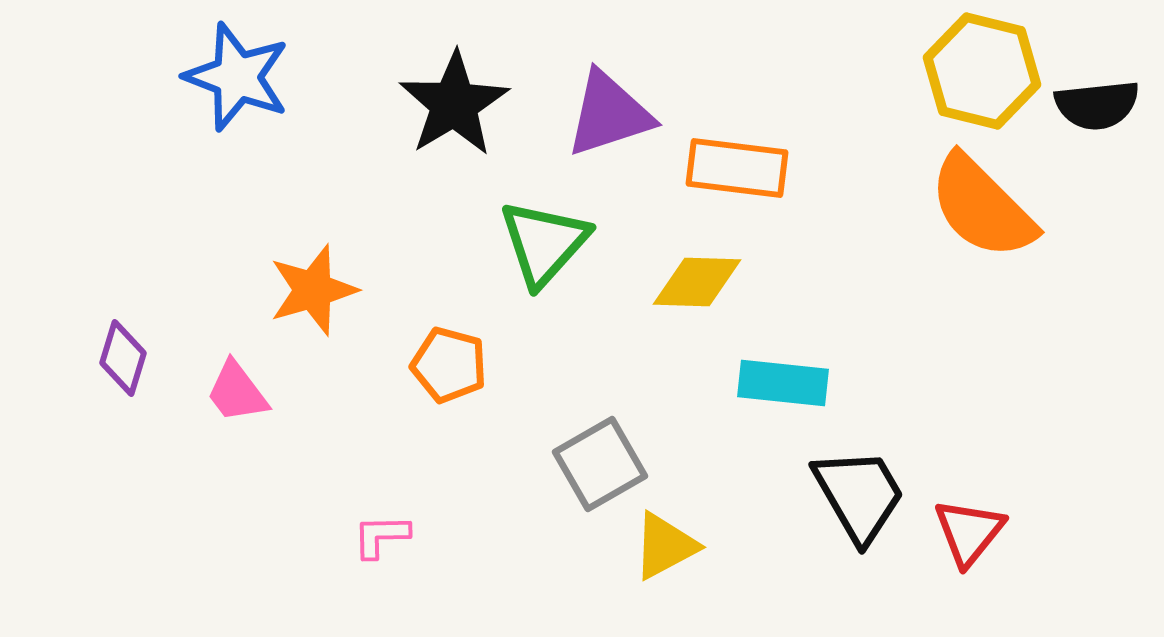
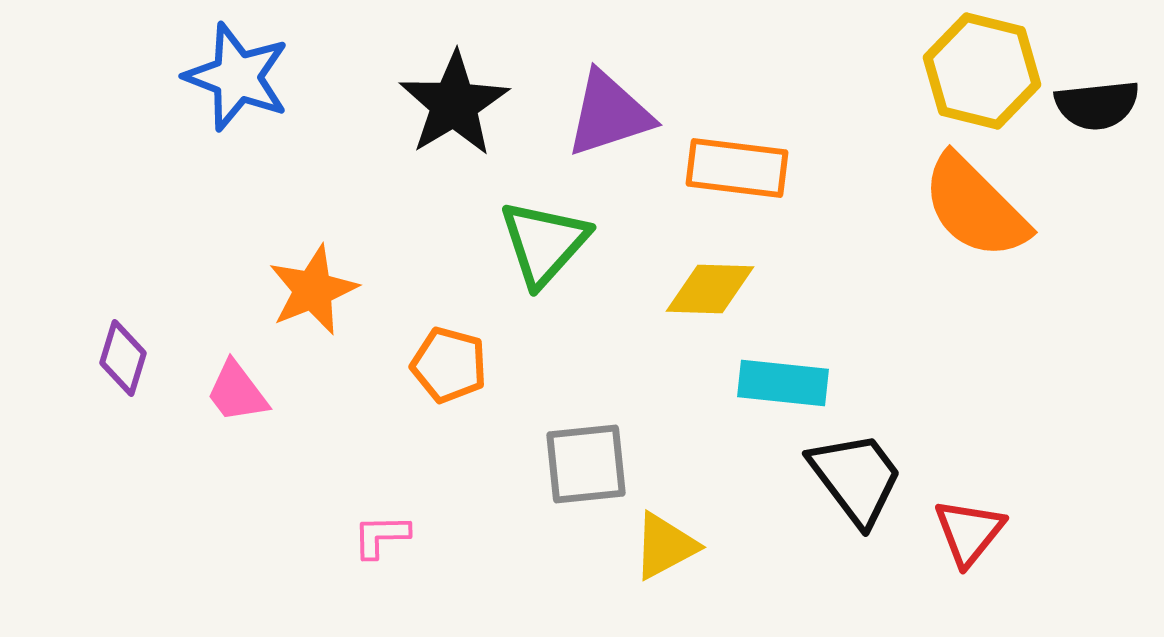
orange semicircle: moved 7 px left
yellow diamond: moved 13 px right, 7 px down
orange star: rotated 6 degrees counterclockwise
gray square: moved 14 px left; rotated 24 degrees clockwise
black trapezoid: moved 3 px left, 17 px up; rotated 7 degrees counterclockwise
